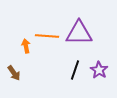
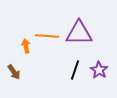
brown arrow: moved 1 px up
